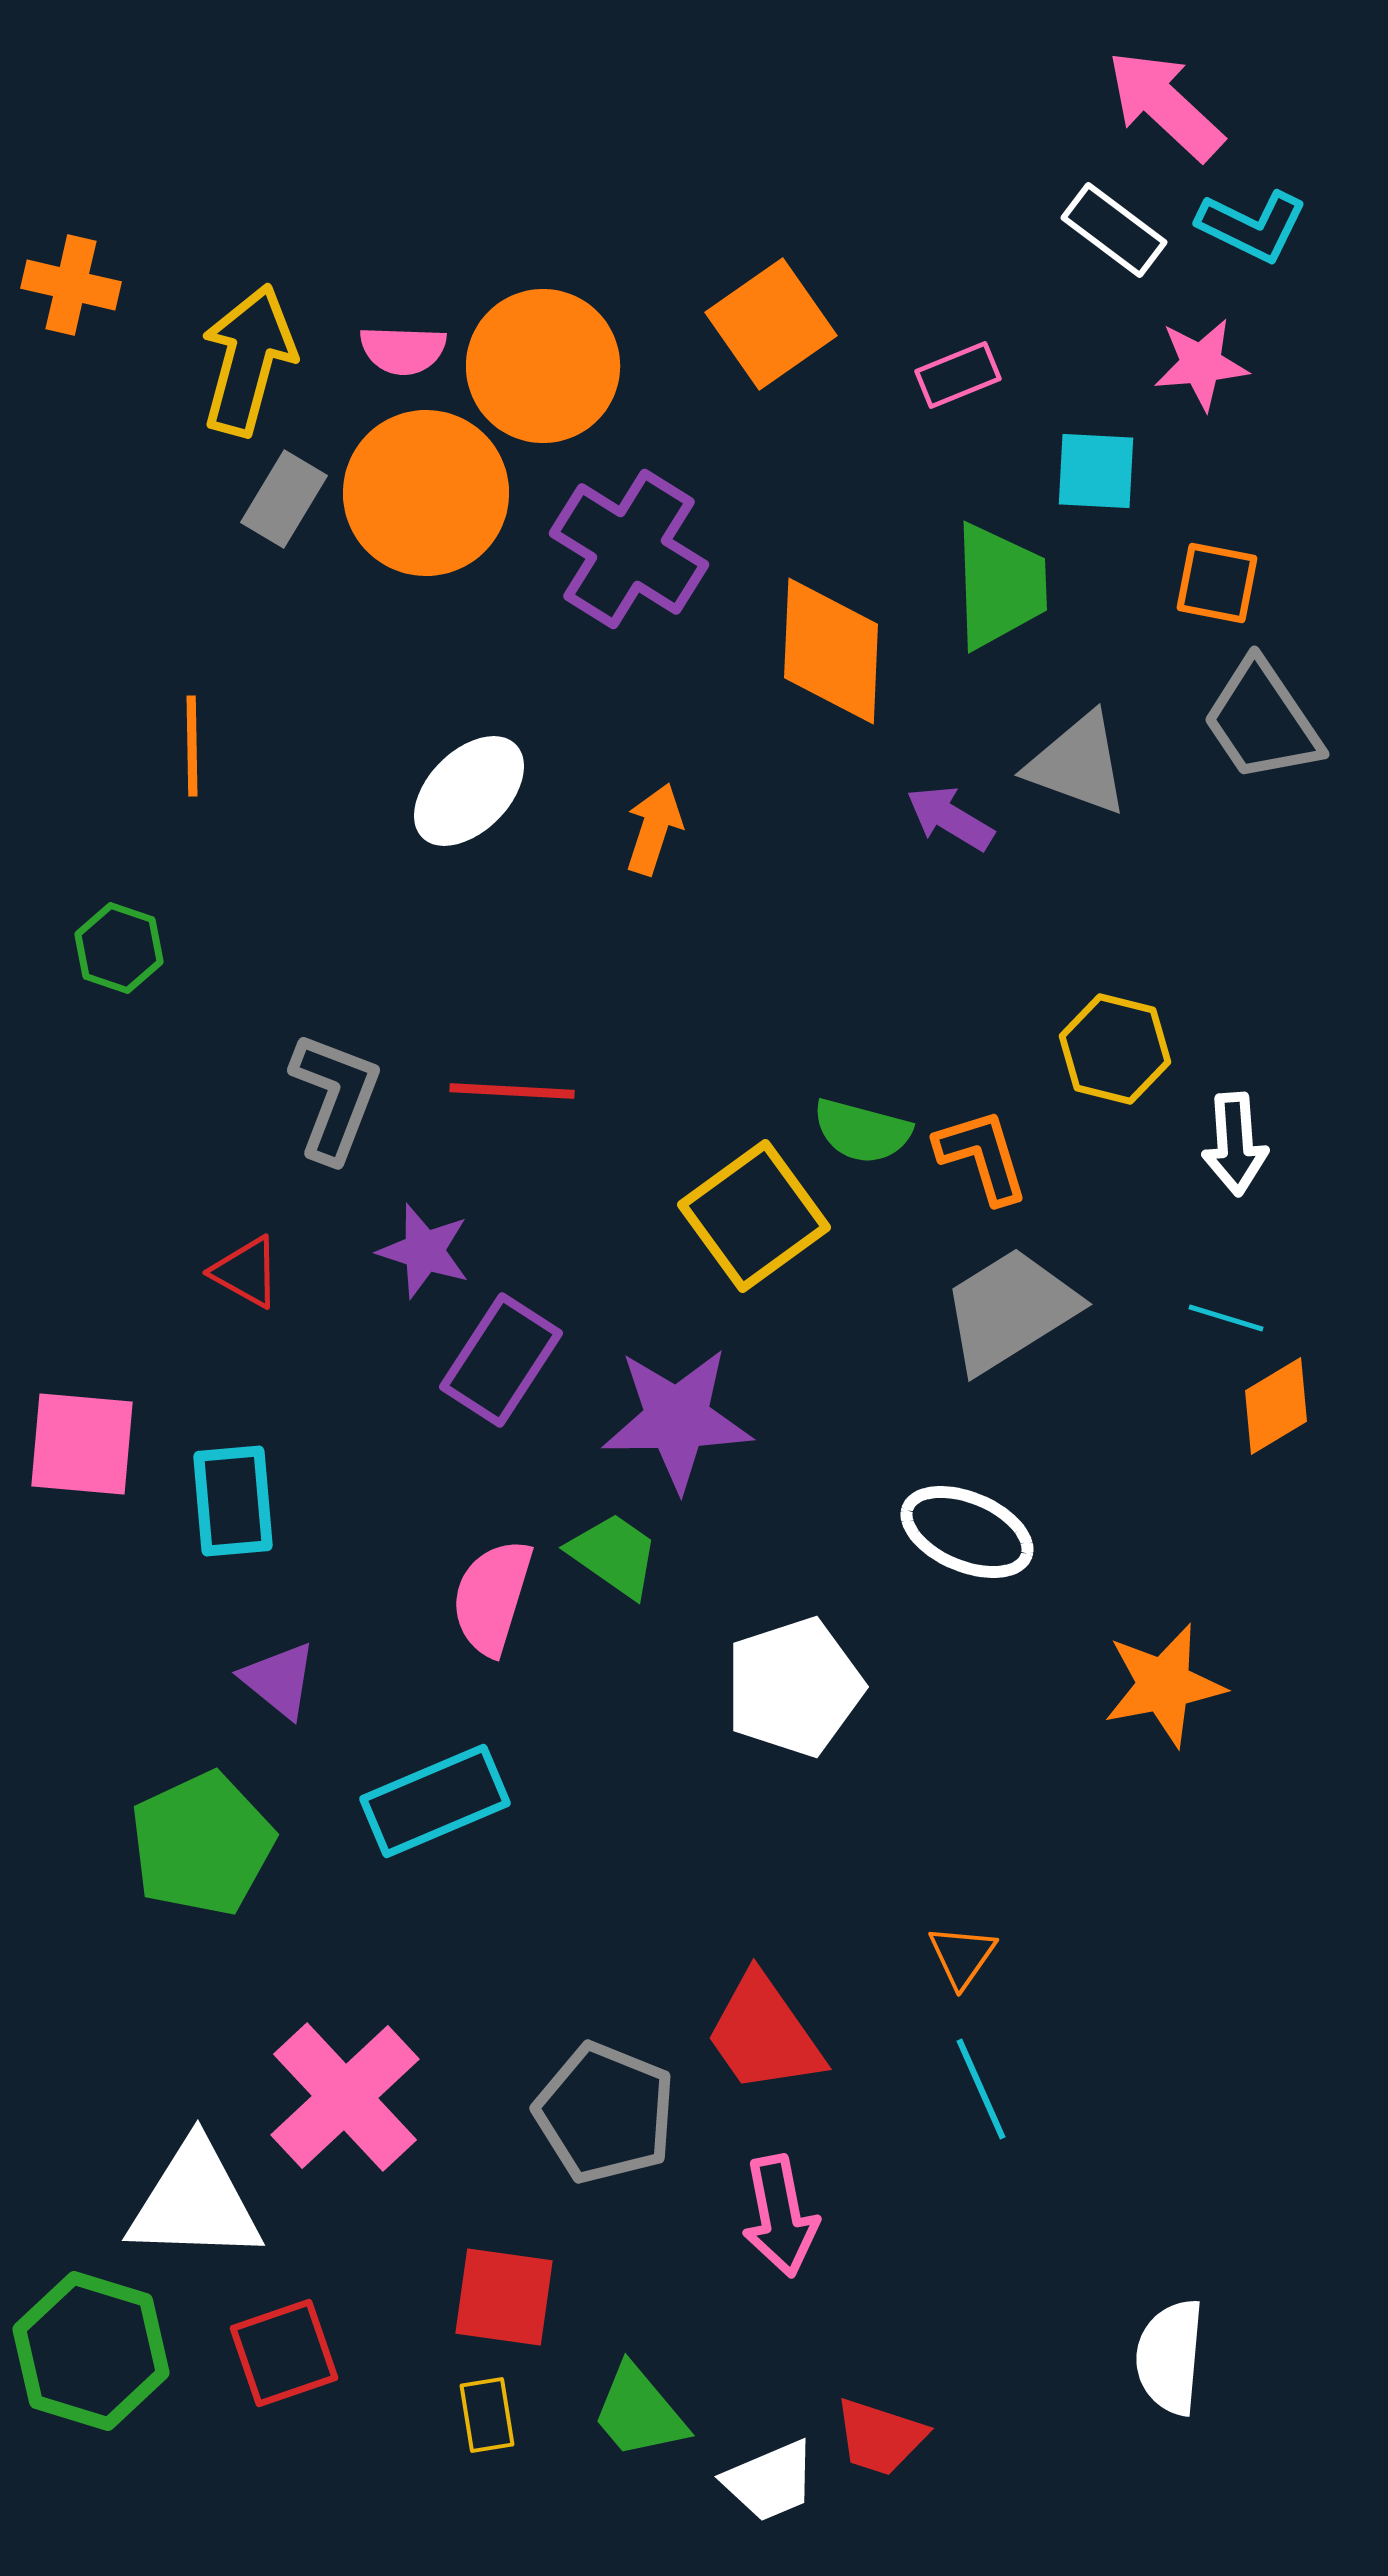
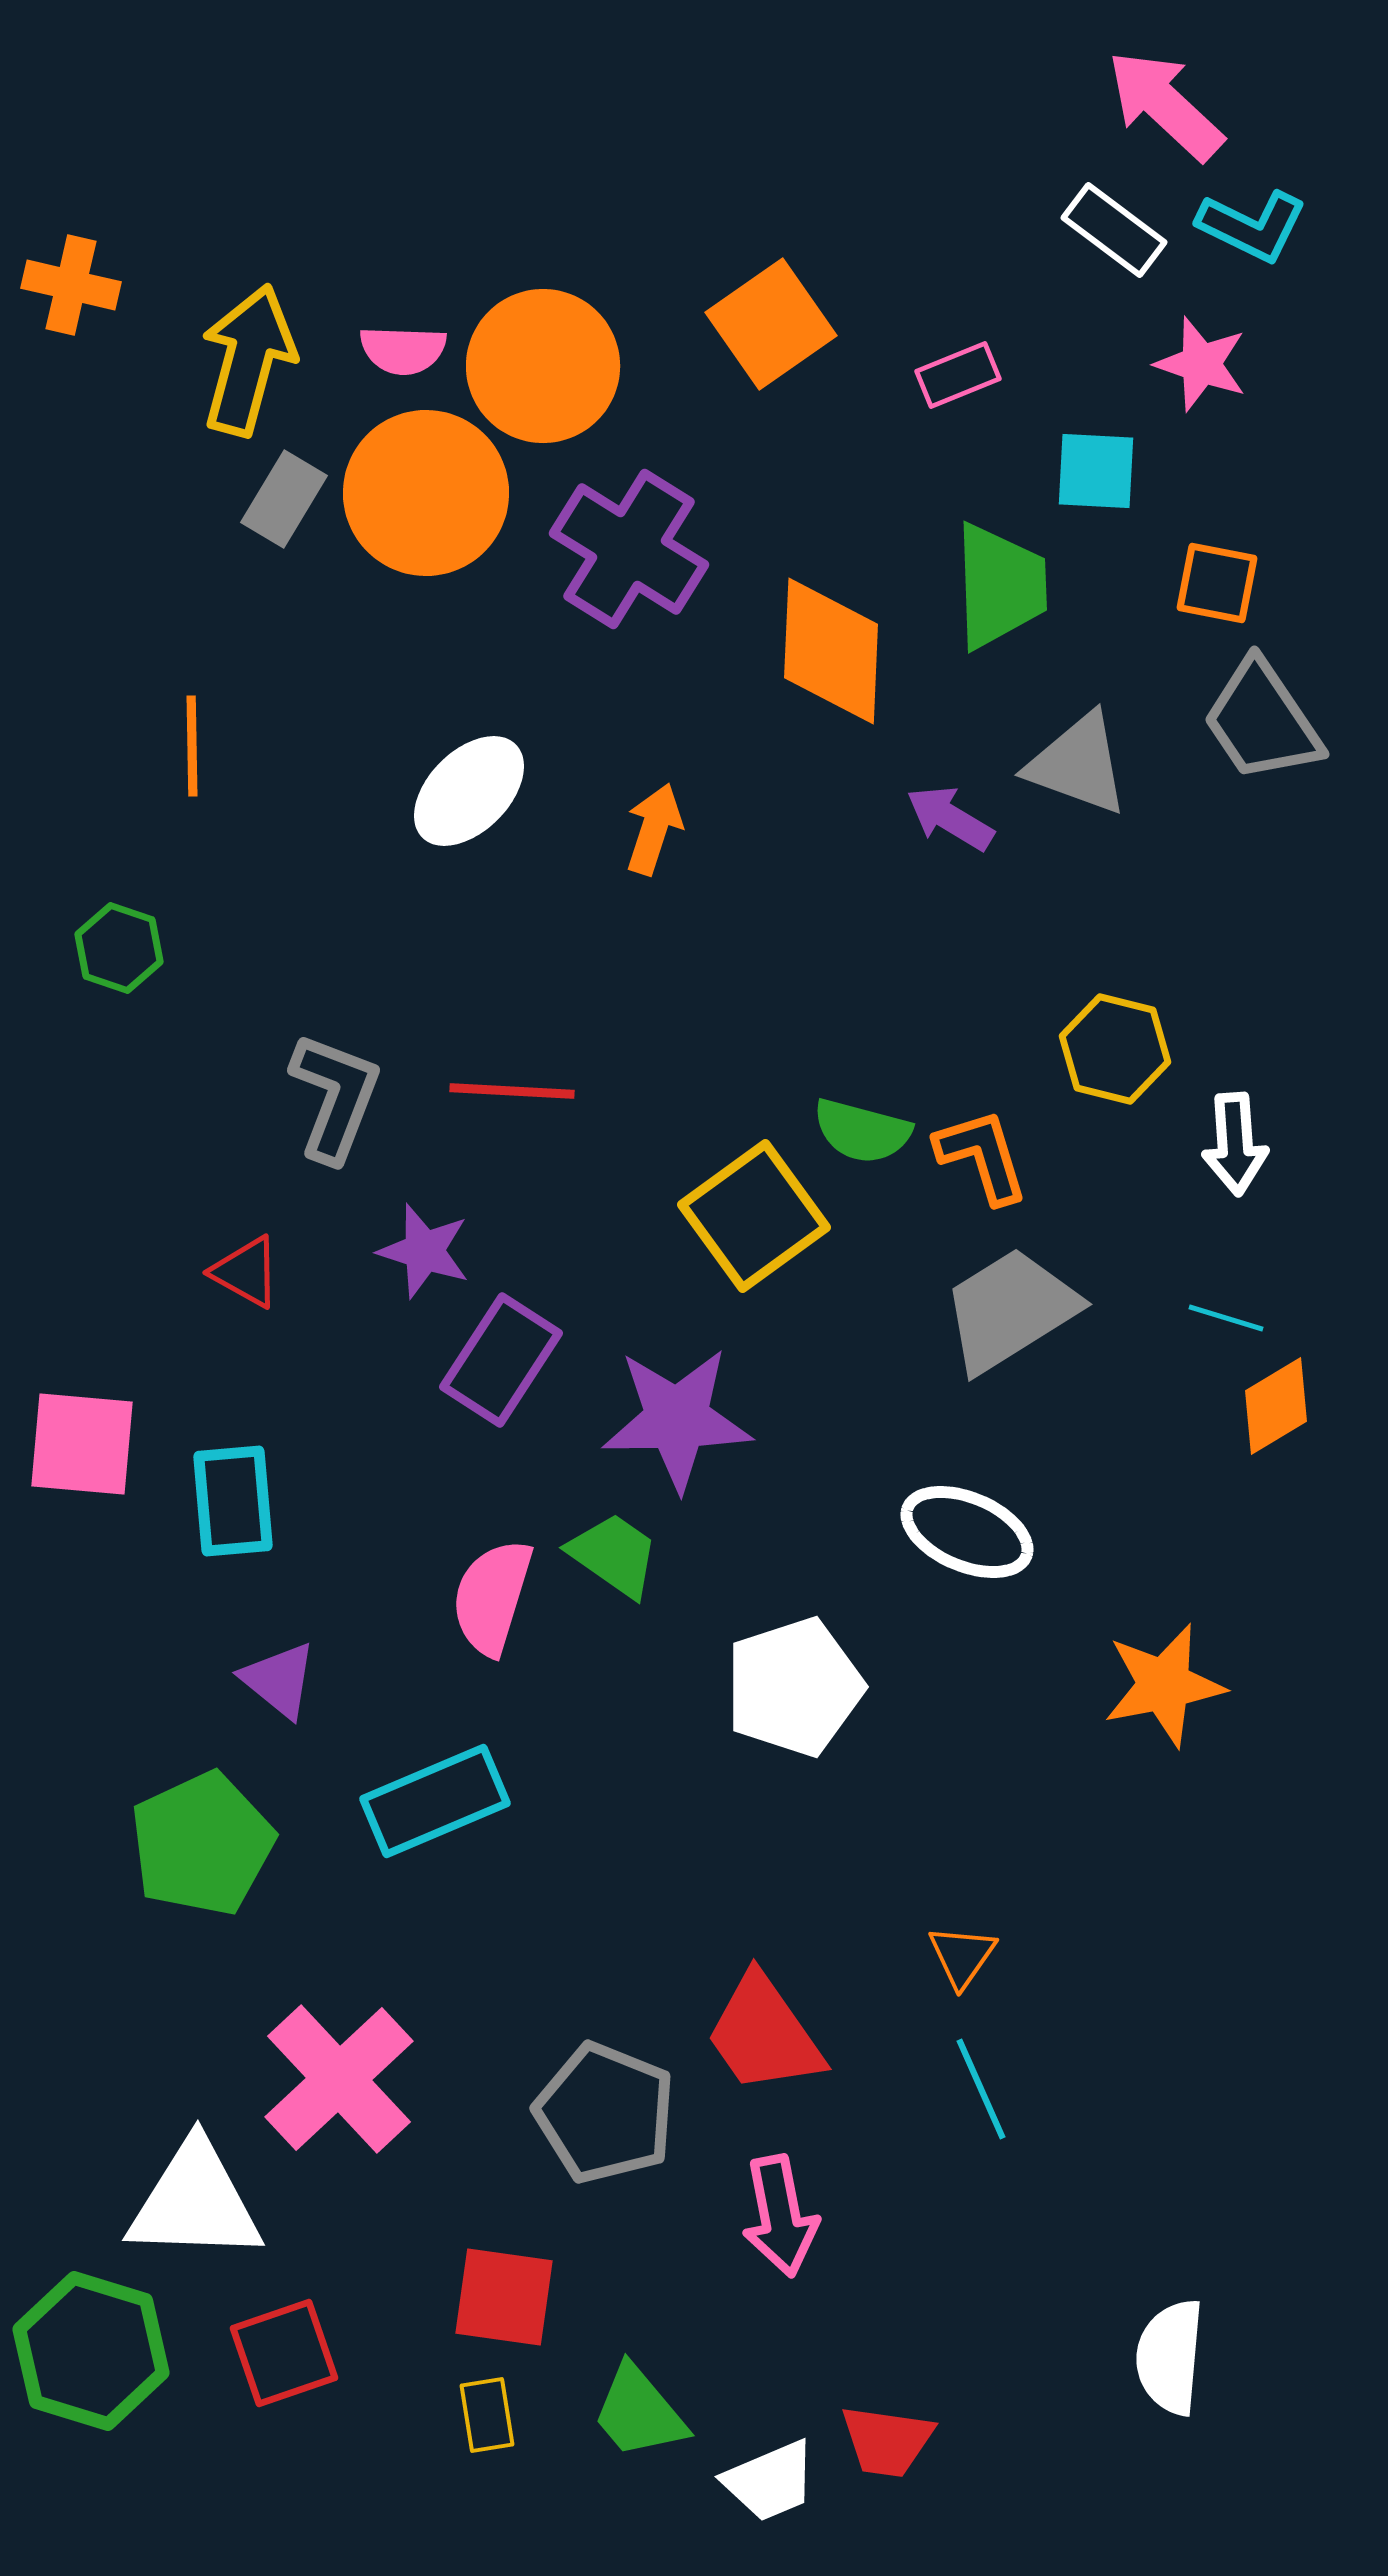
pink star at (1201, 364): rotated 24 degrees clockwise
pink cross at (345, 2097): moved 6 px left, 18 px up
red trapezoid at (880, 2437): moved 7 px right, 4 px down; rotated 10 degrees counterclockwise
